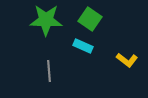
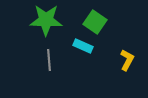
green square: moved 5 px right, 3 px down
yellow L-shape: rotated 100 degrees counterclockwise
gray line: moved 11 px up
